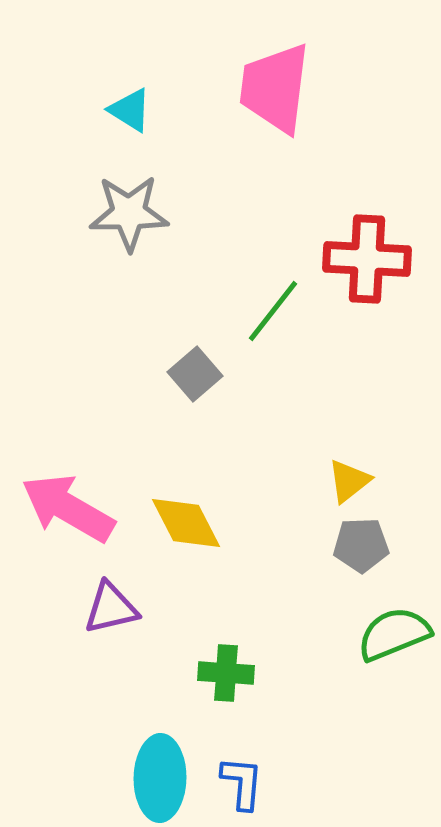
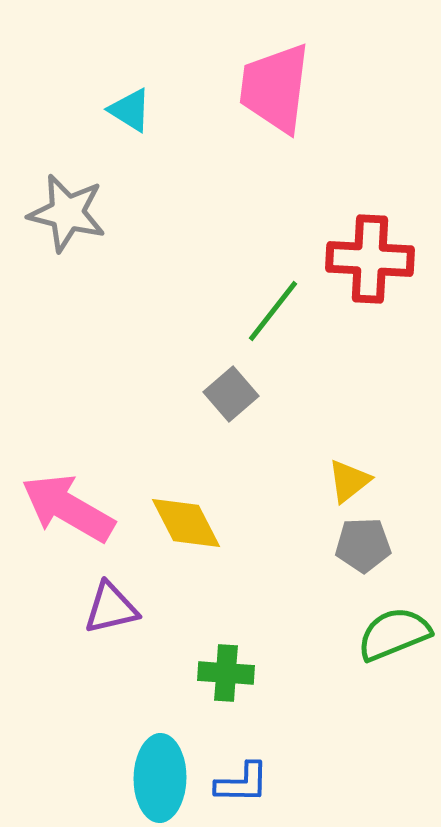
gray star: moved 62 px left; rotated 14 degrees clockwise
red cross: moved 3 px right
gray square: moved 36 px right, 20 px down
gray pentagon: moved 2 px right
blue L-shape: rotated 86 degrees clockwise
